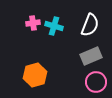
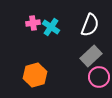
cyan cross: moved 3 px left, 1 px down; rotated 18 degrees clockwise
gray rectangle: rotated 20 degrees counterclockwise
pink circle: moved 3 px right, 5 px up
